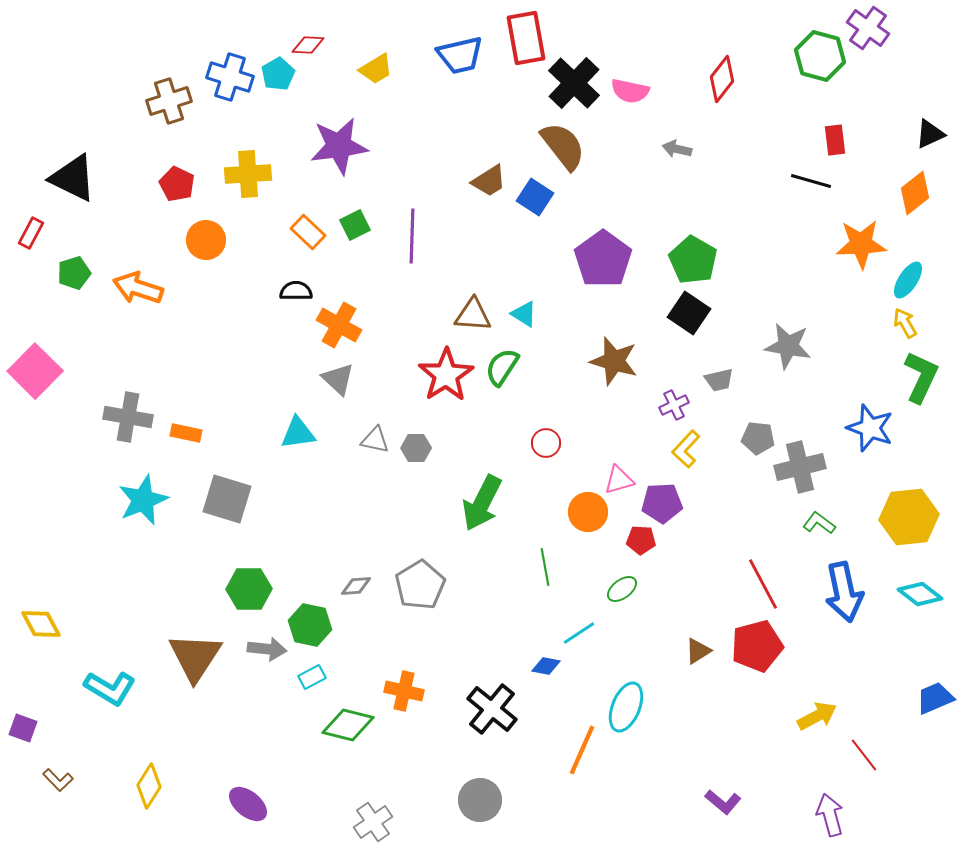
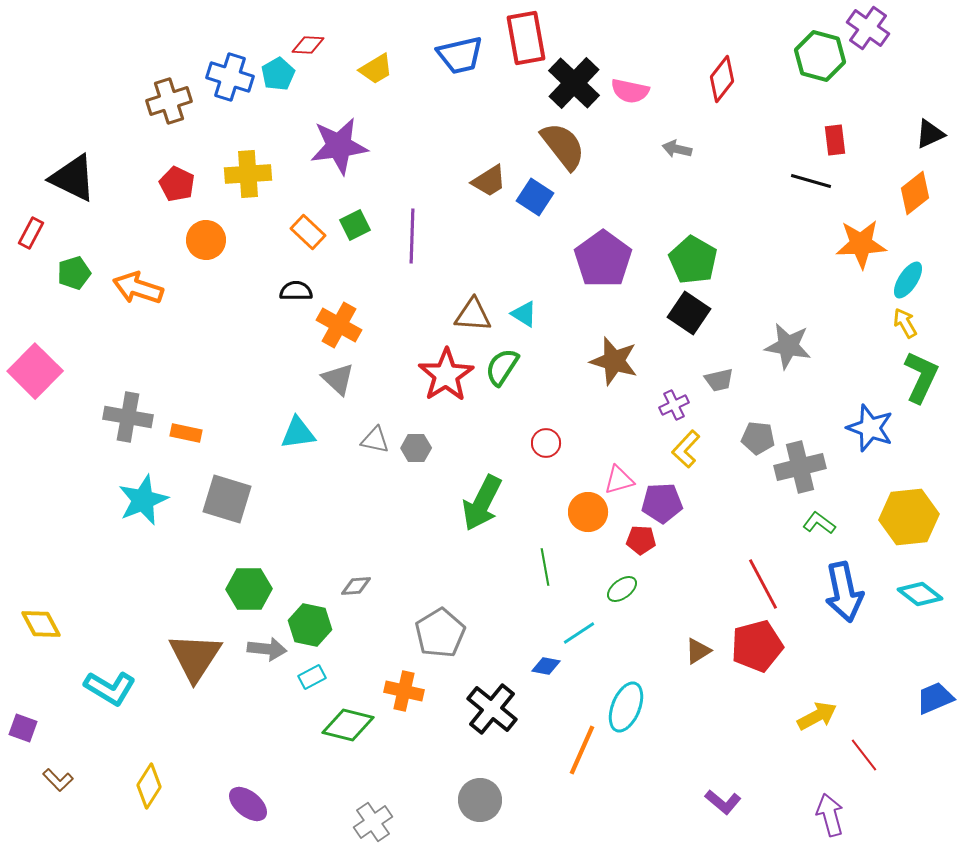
gray pentagon at (420, 585): moved 20 px right, 48 px down
